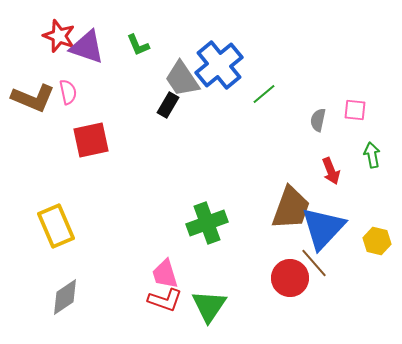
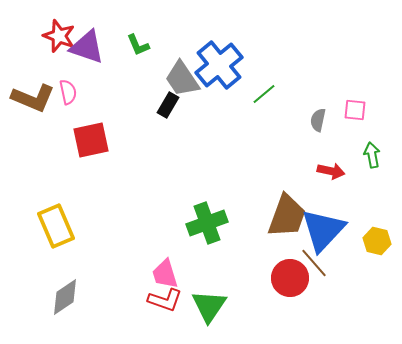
red arrow: rotated 56 degrees counterclockwise
brown trapezoid: moved 4 px left, 8 px down
blue triangle: moved 2 px down
